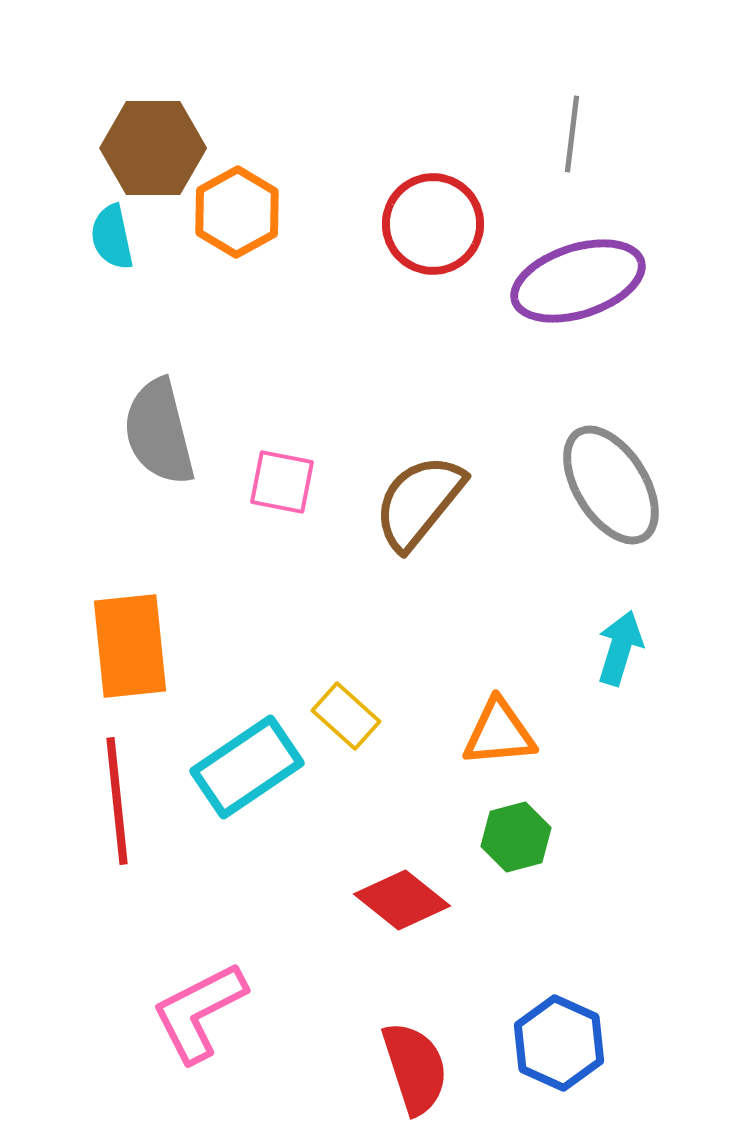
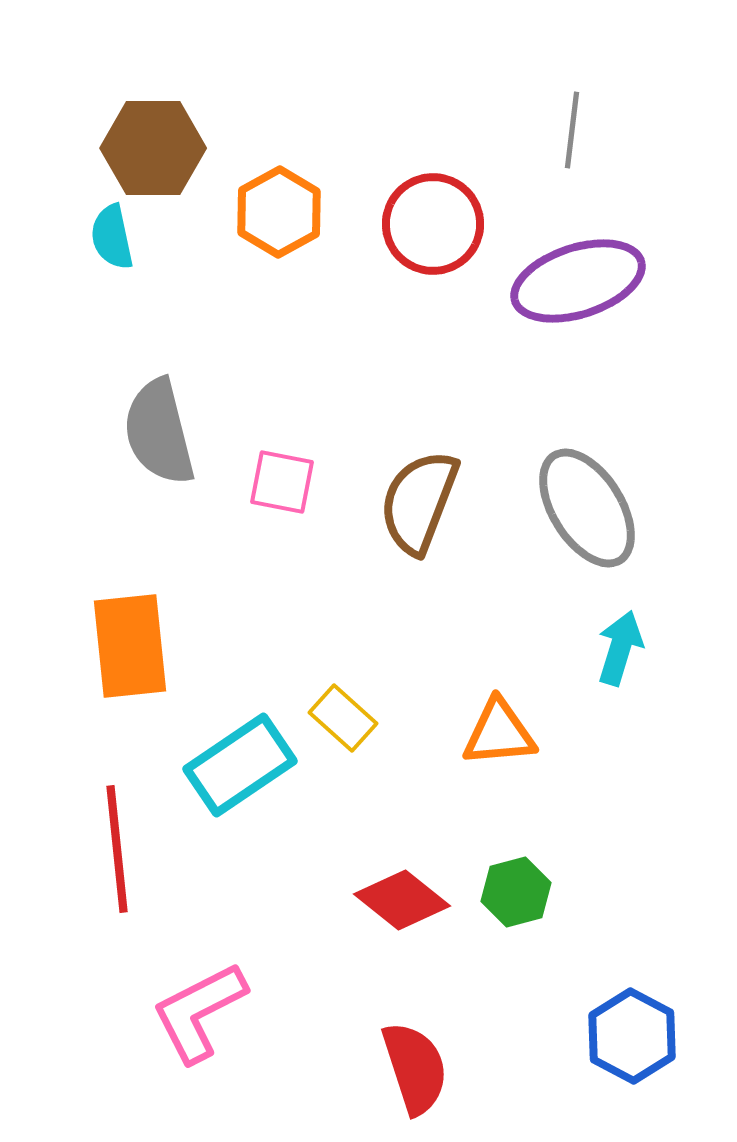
gray line: moved 4 px up
orange hexagon: moved 42 px right
gray ellipse: moved 24 px left, 23 px down
brown semicircle: rotated 18 degrees counterclockwise
yellow rectangle: moved 3 px left, 2 px down
cyan rectangle: moved 7 px left, 2 px up
red line: moved 48 px down
green hexagon: moved 55 px down
blue hexagon: moved 73 px right, 7 px up; rotated 4 degrees clockwise
